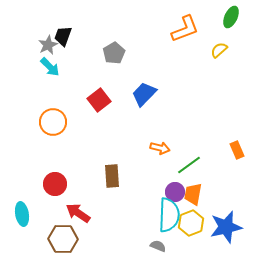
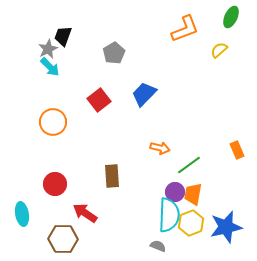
gray star: moved 4 px down
red arrow: moved 7 px right
